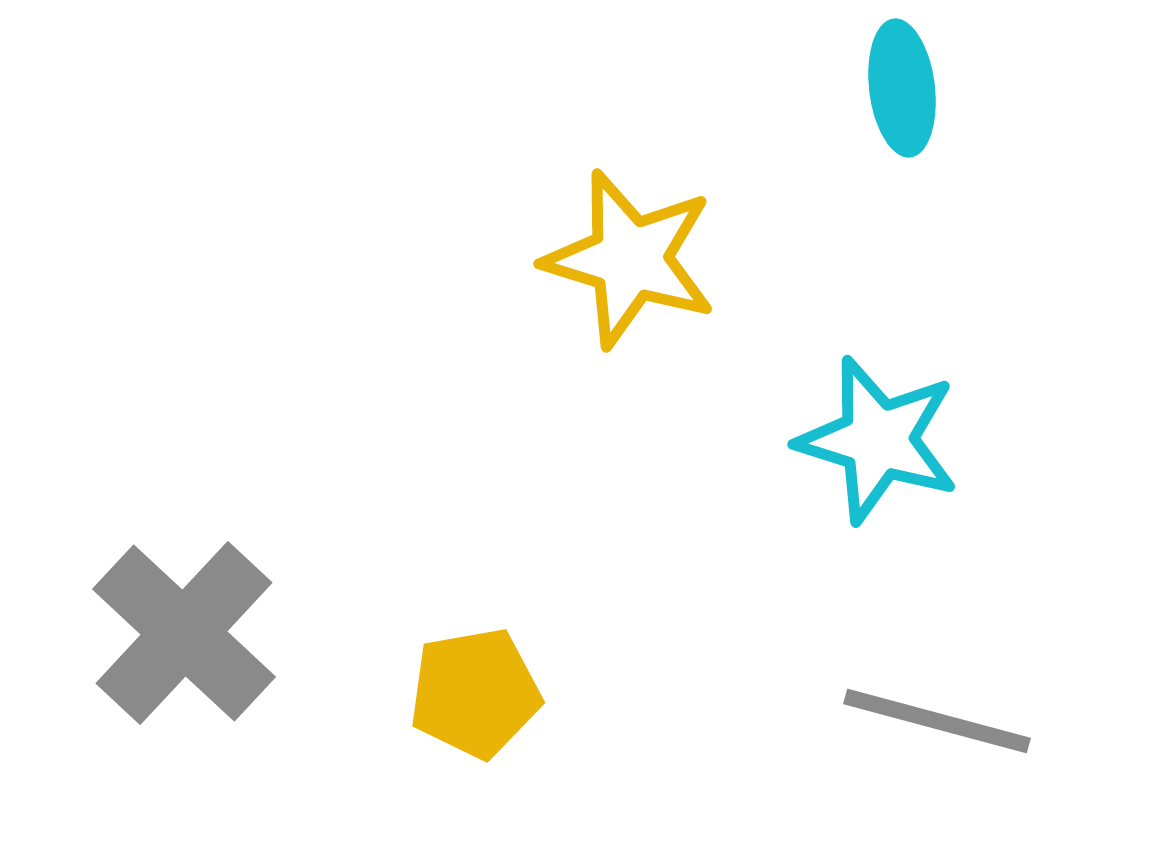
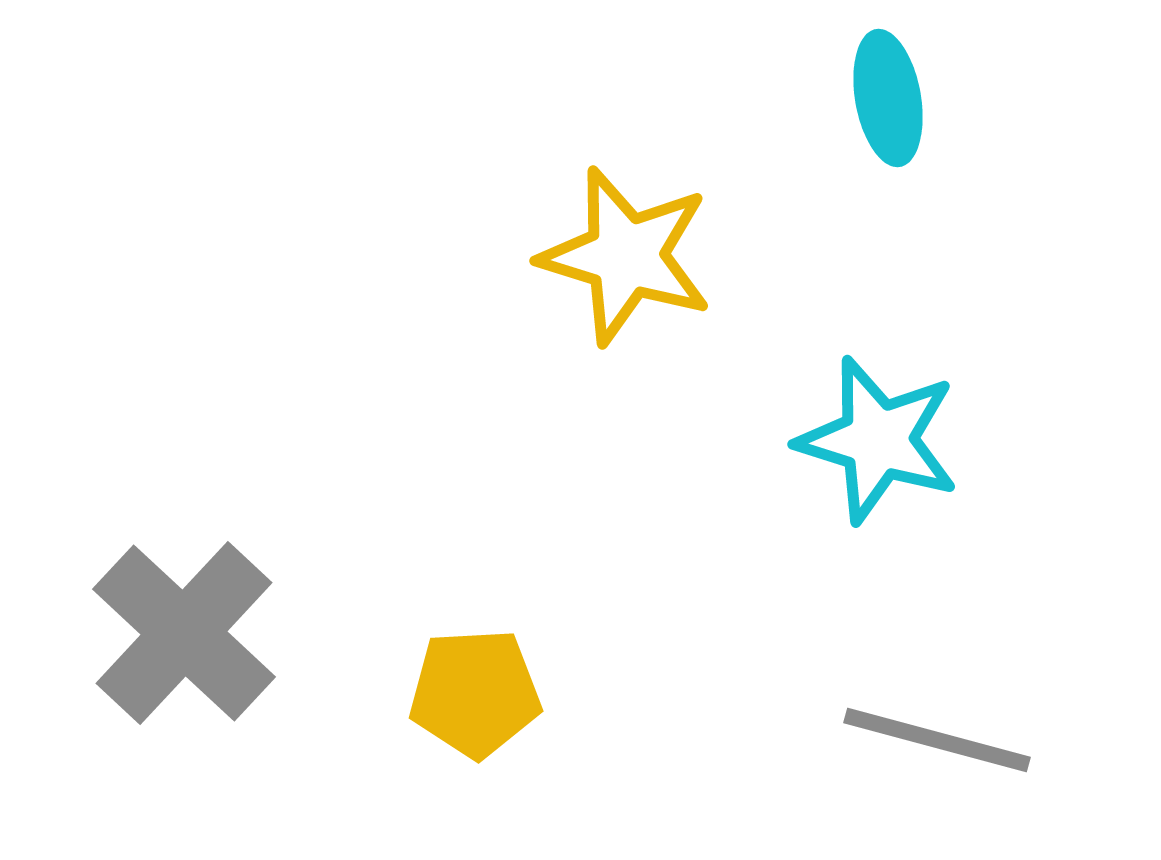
cyan ellipse: moved 14 px left, 10 px down; rotated 3 degrees counterclockwise
yellow star: moved 4 px left, 3 px up
yellow pentagon: rotated 7 degrees clockwise
gray line: moved 19 px down
